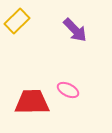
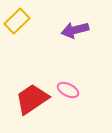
purple arrow: rotated 120 degrees clockwise
red trapezoid: moved 3 px up; rotated 33 degrees counterclockwise
